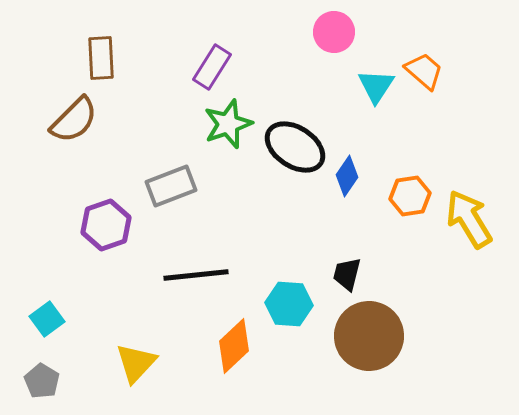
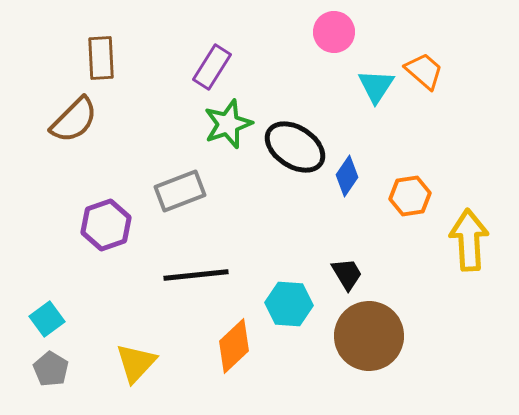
gray rectangle: moved 9 px right, 5 px down
yellow arrow: moved 21 px down; rotated 28 degrees clockwise
black trapezoid: rotated 135 degrees clockwise
gray pentagon: moved 9 px right, 12 px up
